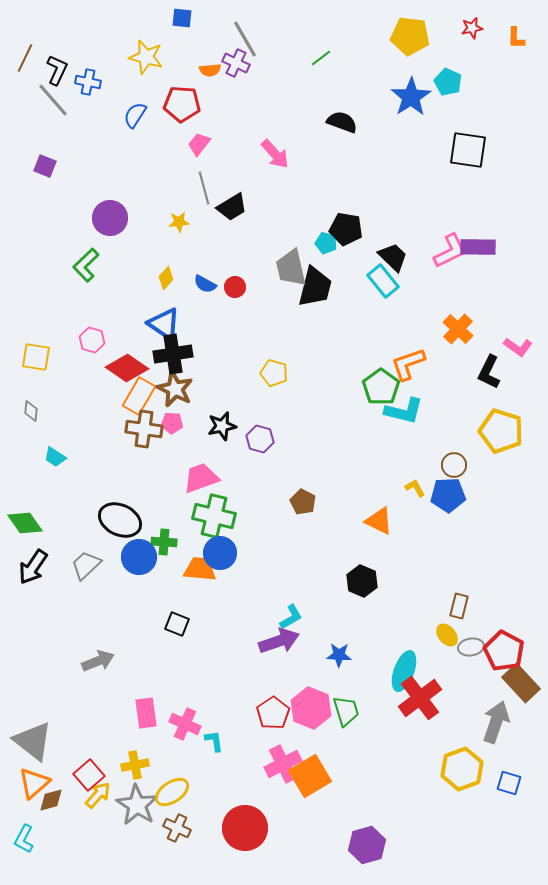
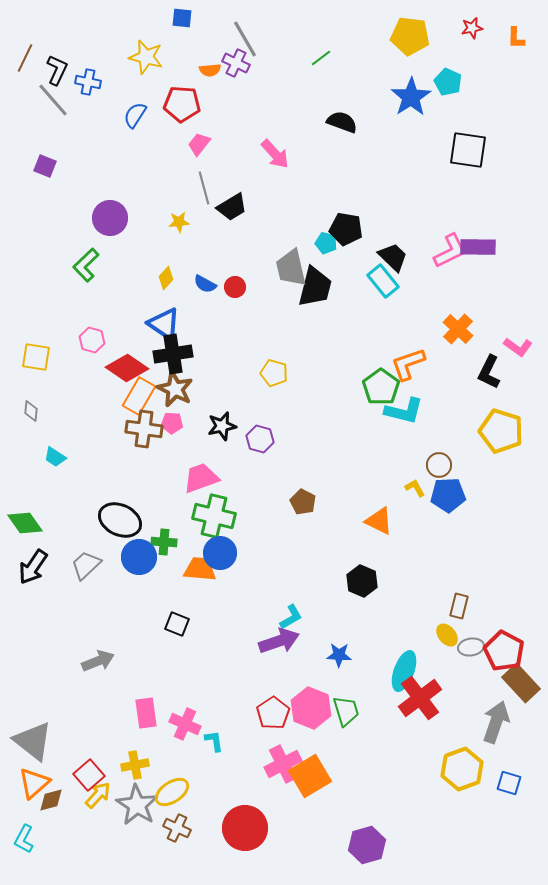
brown circle at (454, 465): moved 15 px left
